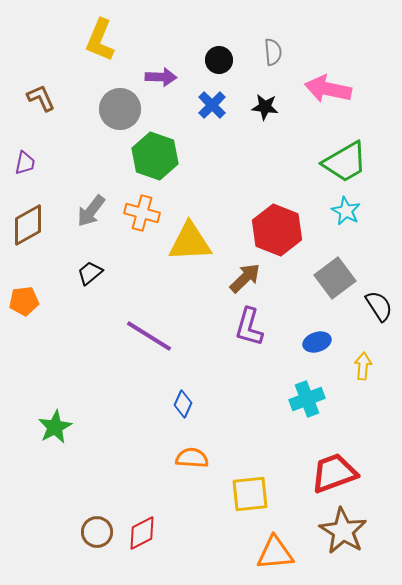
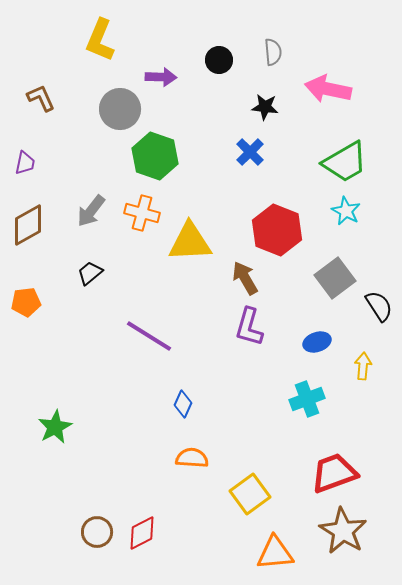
blue cross: moved 38 px right, 47 px down
brown arrow: rotated 76 degrees counterclockwise
orange pentagon: moved 2 px right, 1 px down
yellow square: rotated 30 degrees counterclockwise
